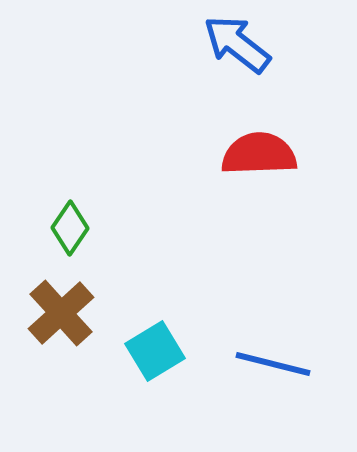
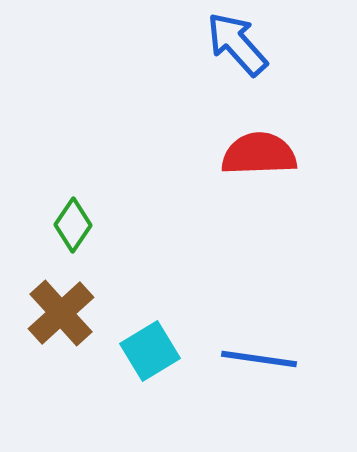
blue arrow: rotated 10 degrees clockwise
green diamond: moved 3 px right, 3 px up
cyan square: moved 5 px left
blue line: moved 14 px left, 5 px up; rotated 6 degrees counterclockwise
